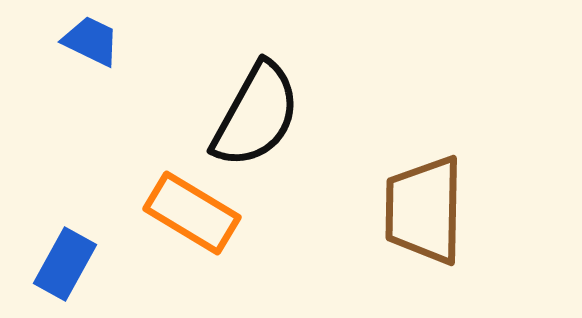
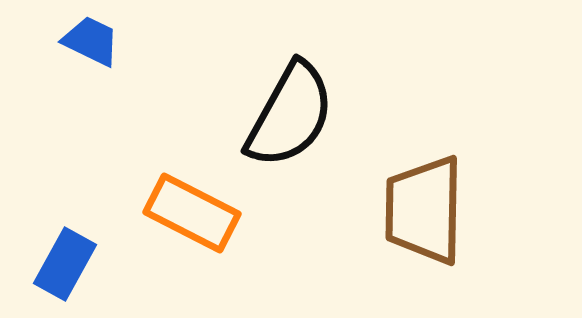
black semicircle: moved 34 px right
orange rectangle: rotated 4 degrees counterclockwise
